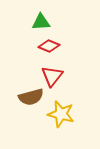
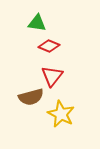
green triangle: moved 4 px left, 1 px down; rotated 12 degrees clockwise
yellow star: rotated 12 degrees clockwise
